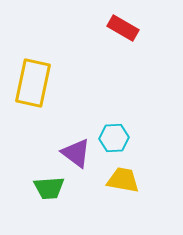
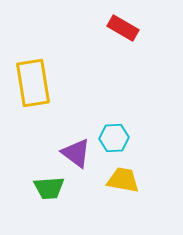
yellow rectangle: rotated 21 degrees counterclockwise
